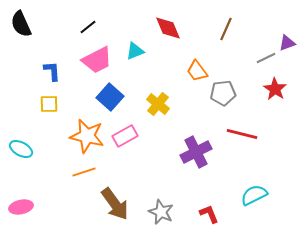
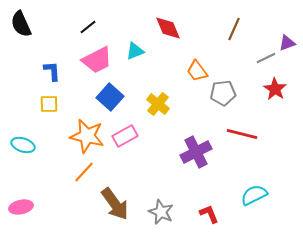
brown line: moved 8 px right
cyan ellipse: moved 2 px right, 4 px up; rotated 10 degrees counterclockwise
orange line: rotated 30 degrees counterclockwise
